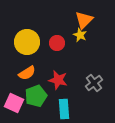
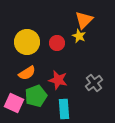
yellow star: moved 1 px left, 1 px down
